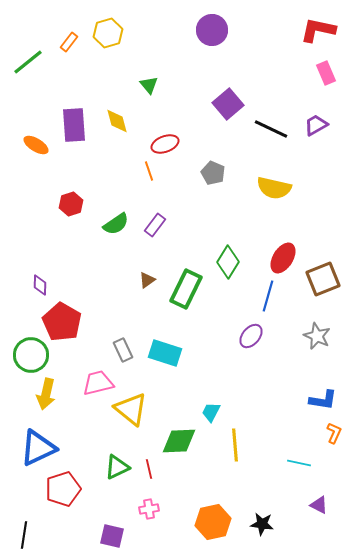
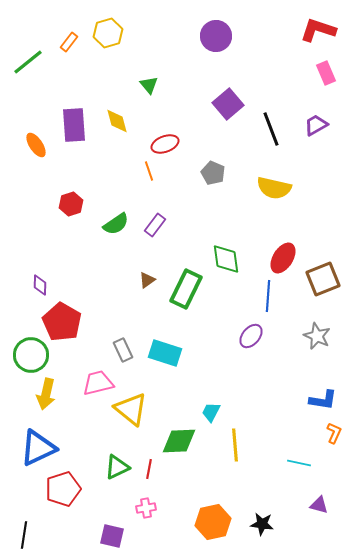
purple circle at (212, 30): moved 4 px right, 6 px down
red L-shape at (318, 30): rotated 6 degrees clockwise
black line at (271, 129): rotated 44 degrees clockwise
orange ellipse at (36, 145): rotated 25 degrees clockwise
green diamond at (228, 262): moved 2 px left, 3 px up; rotated 40 degrees counterclockwise
blue line at (268, 296): rotated 12 degrees counterclockwise
red line at (149, 469): rotated 24 degrees clockwise
purple triangle at (319, 505): rotated 12 degrees counterclockwise
pink cross at (149, 509): moved 3 px left, 1 px up
